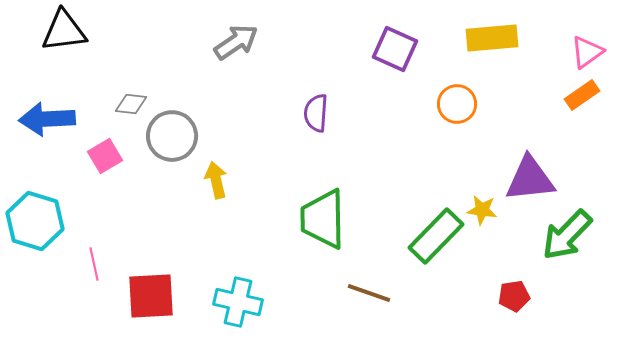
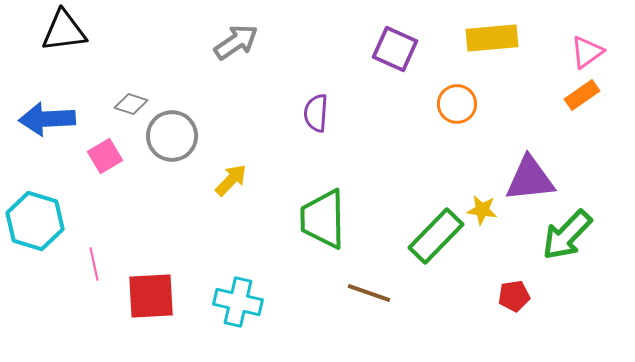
gray diamond: rotated 12 degrees clockwise
yellow arrow: moved 15 px right; rotated 57 degrees clockwise
